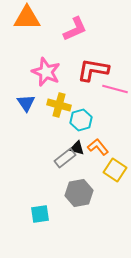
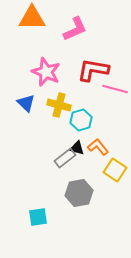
orange triangle: moved 5 px right
blue triangle: rotated 12 degrees counterclockwise
cyan square: moved 2 px left, 3 px down
